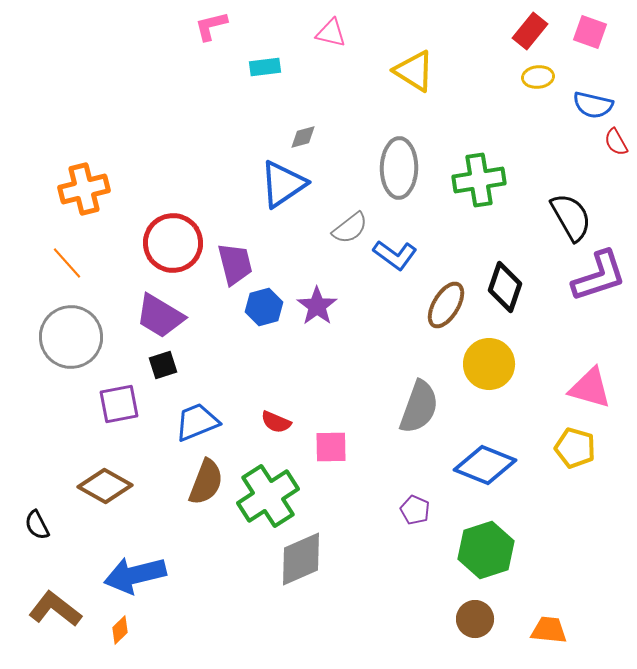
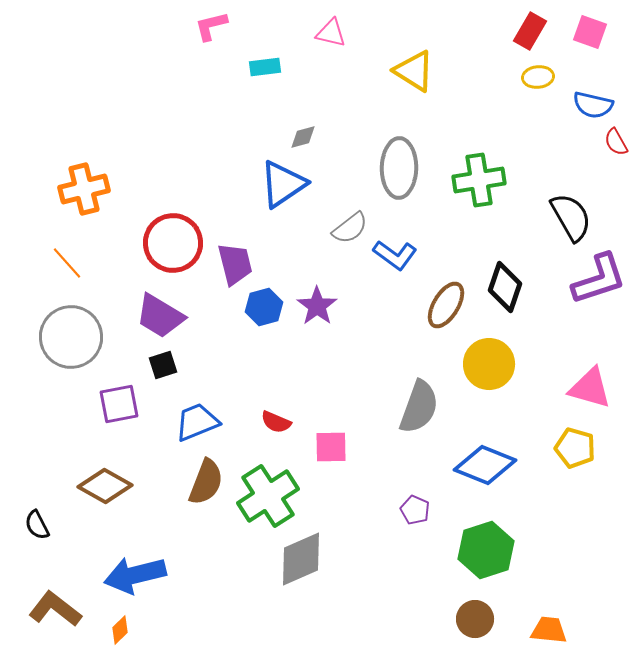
red rectangle at (530, 31): rotated 9 degrees counterclockwise
purple L-shape at (599, 276): moved 3 px down
